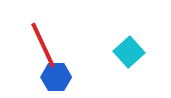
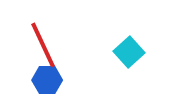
blue hexagon: moved 9 px left, 3 px down
